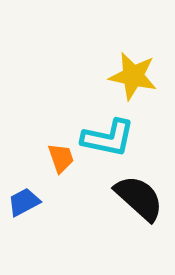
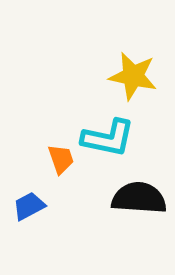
orange trapezoid: moved 1 px down
black semicircle: rotated 38 degrees counterclockwise
blue trapezoid: moved 5 px right, 4 px down
